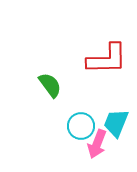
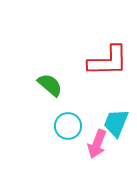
red L-shape: moved 1 px right, 2 px down
green semicircle: rotated 12 degrees counterclockwise
cyan circle: moved 13 px left
